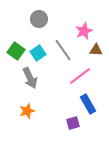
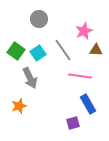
pink line: rotated 45 degrees clockwise
orange star: moved 8 px left, 5 px up
